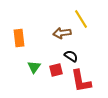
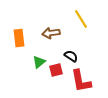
brown arrow: moved 11 px left
green triangle: moved 5 px right, 5 px up; rotated 16 degrees clockwise
